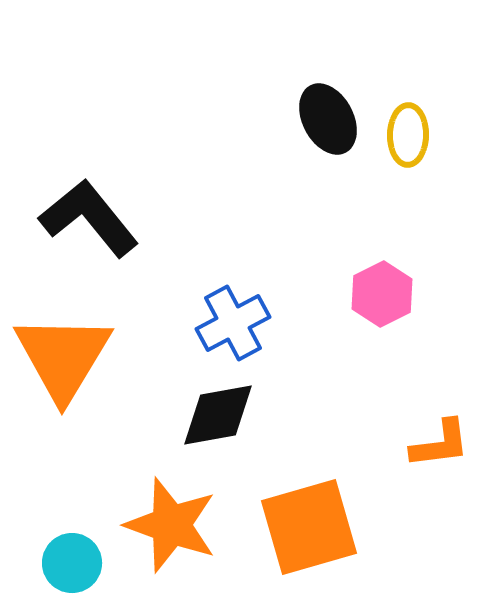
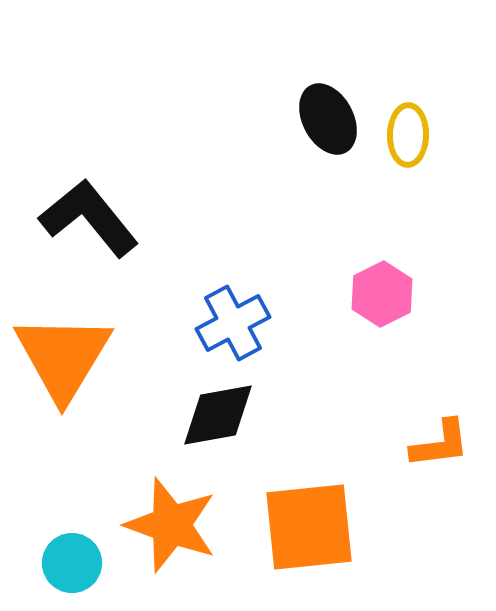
orange square: rotated 10 degrees clockwise
